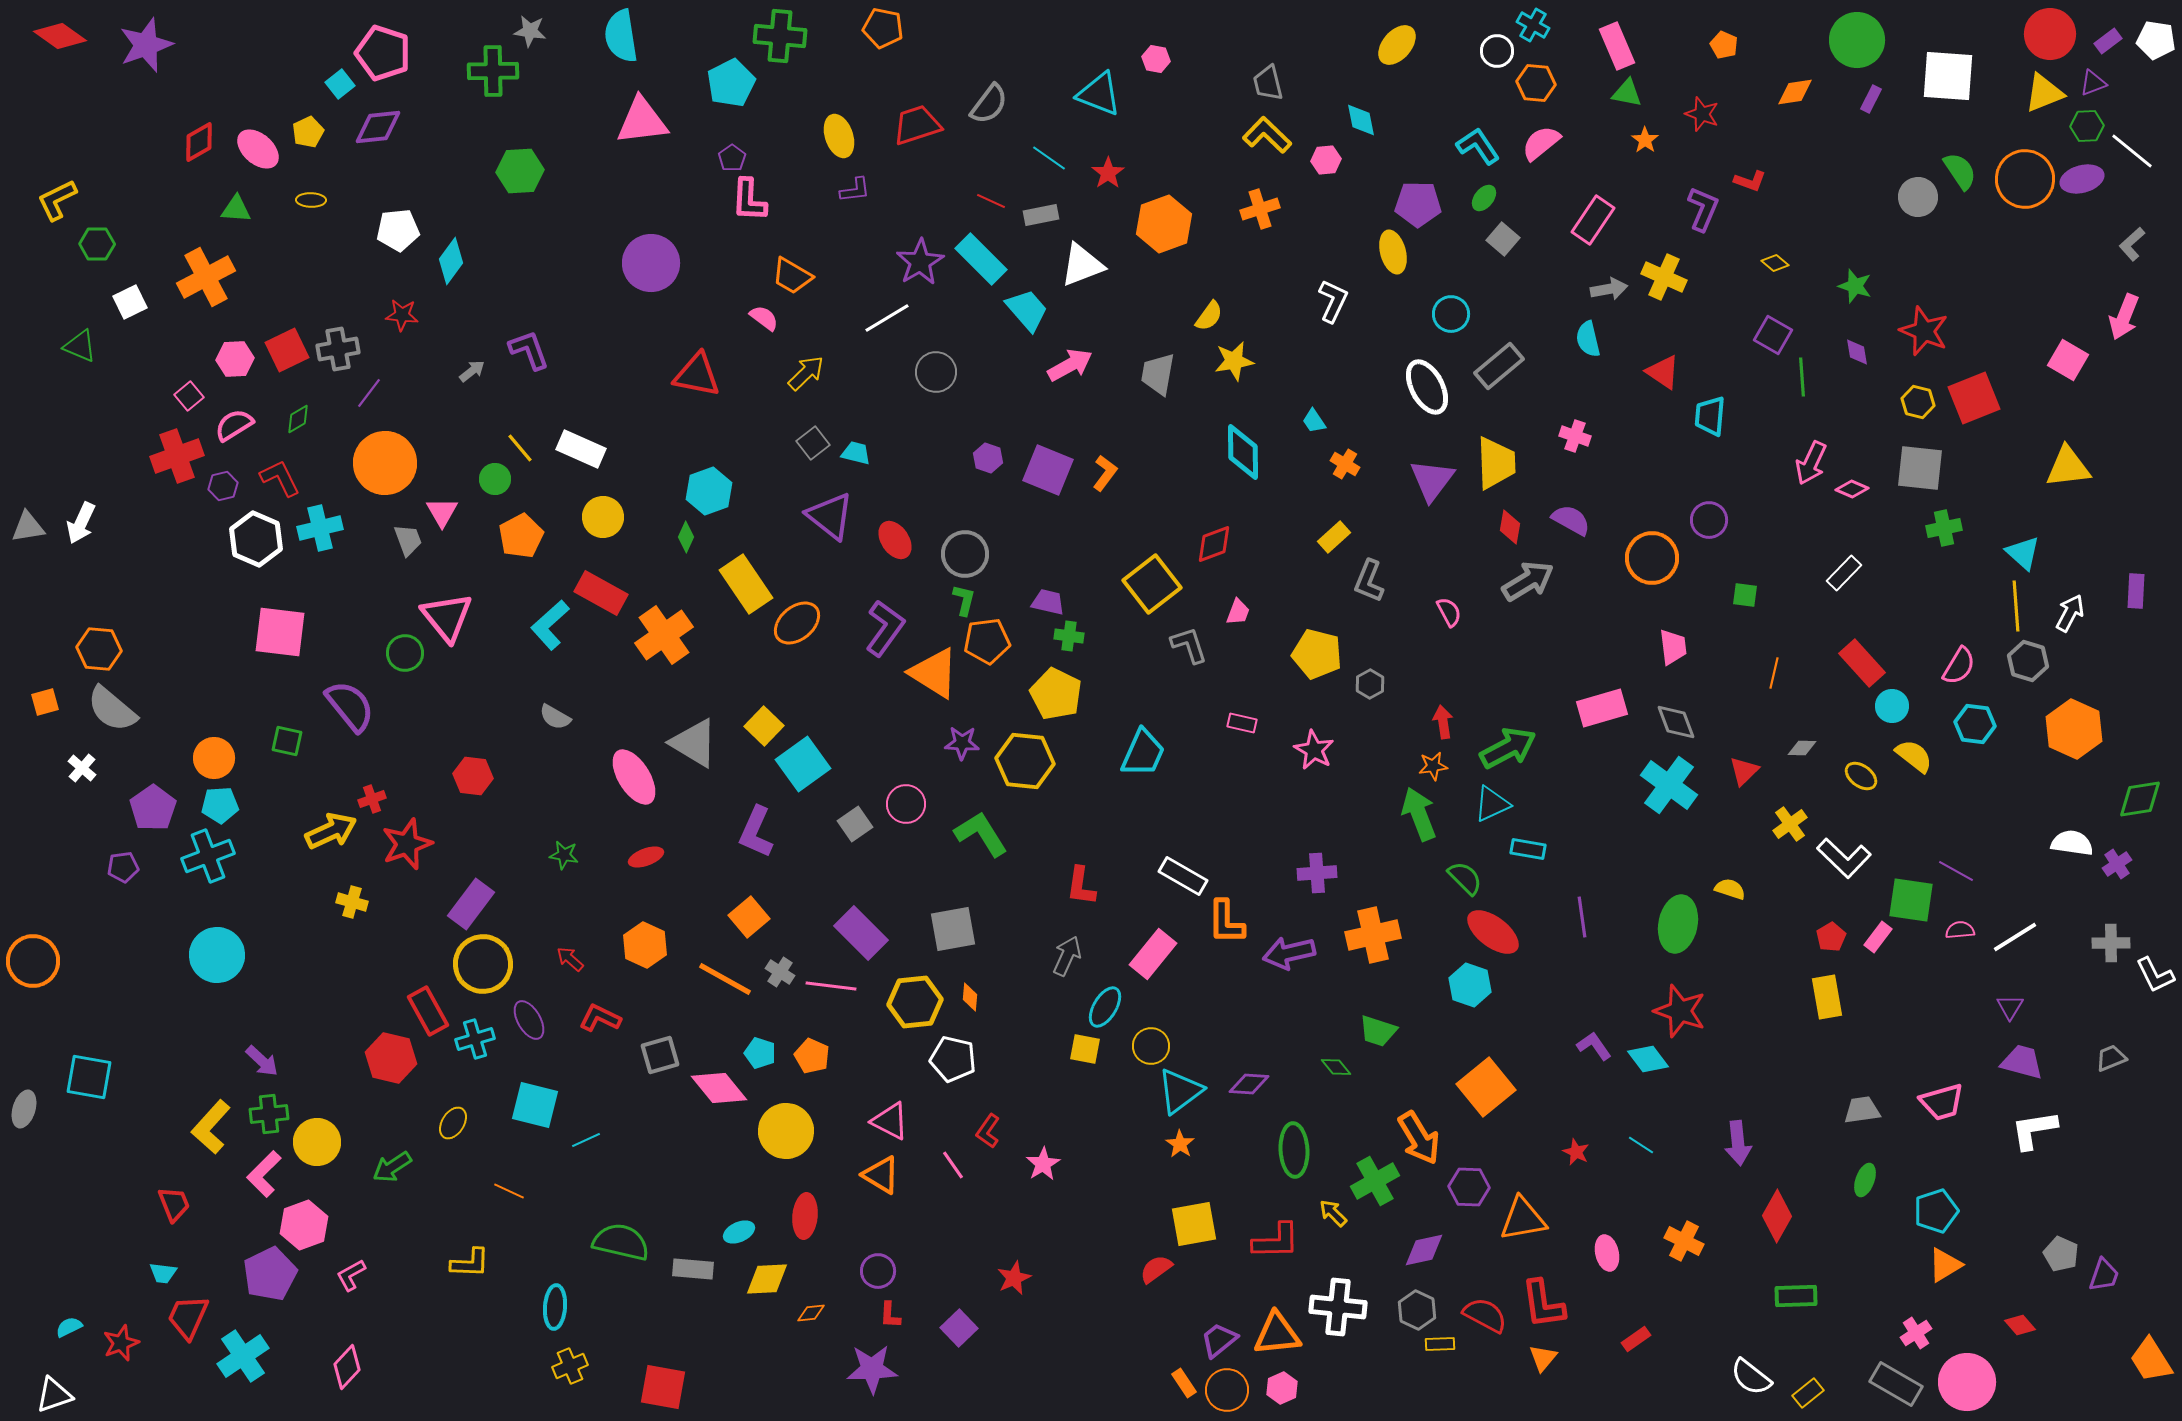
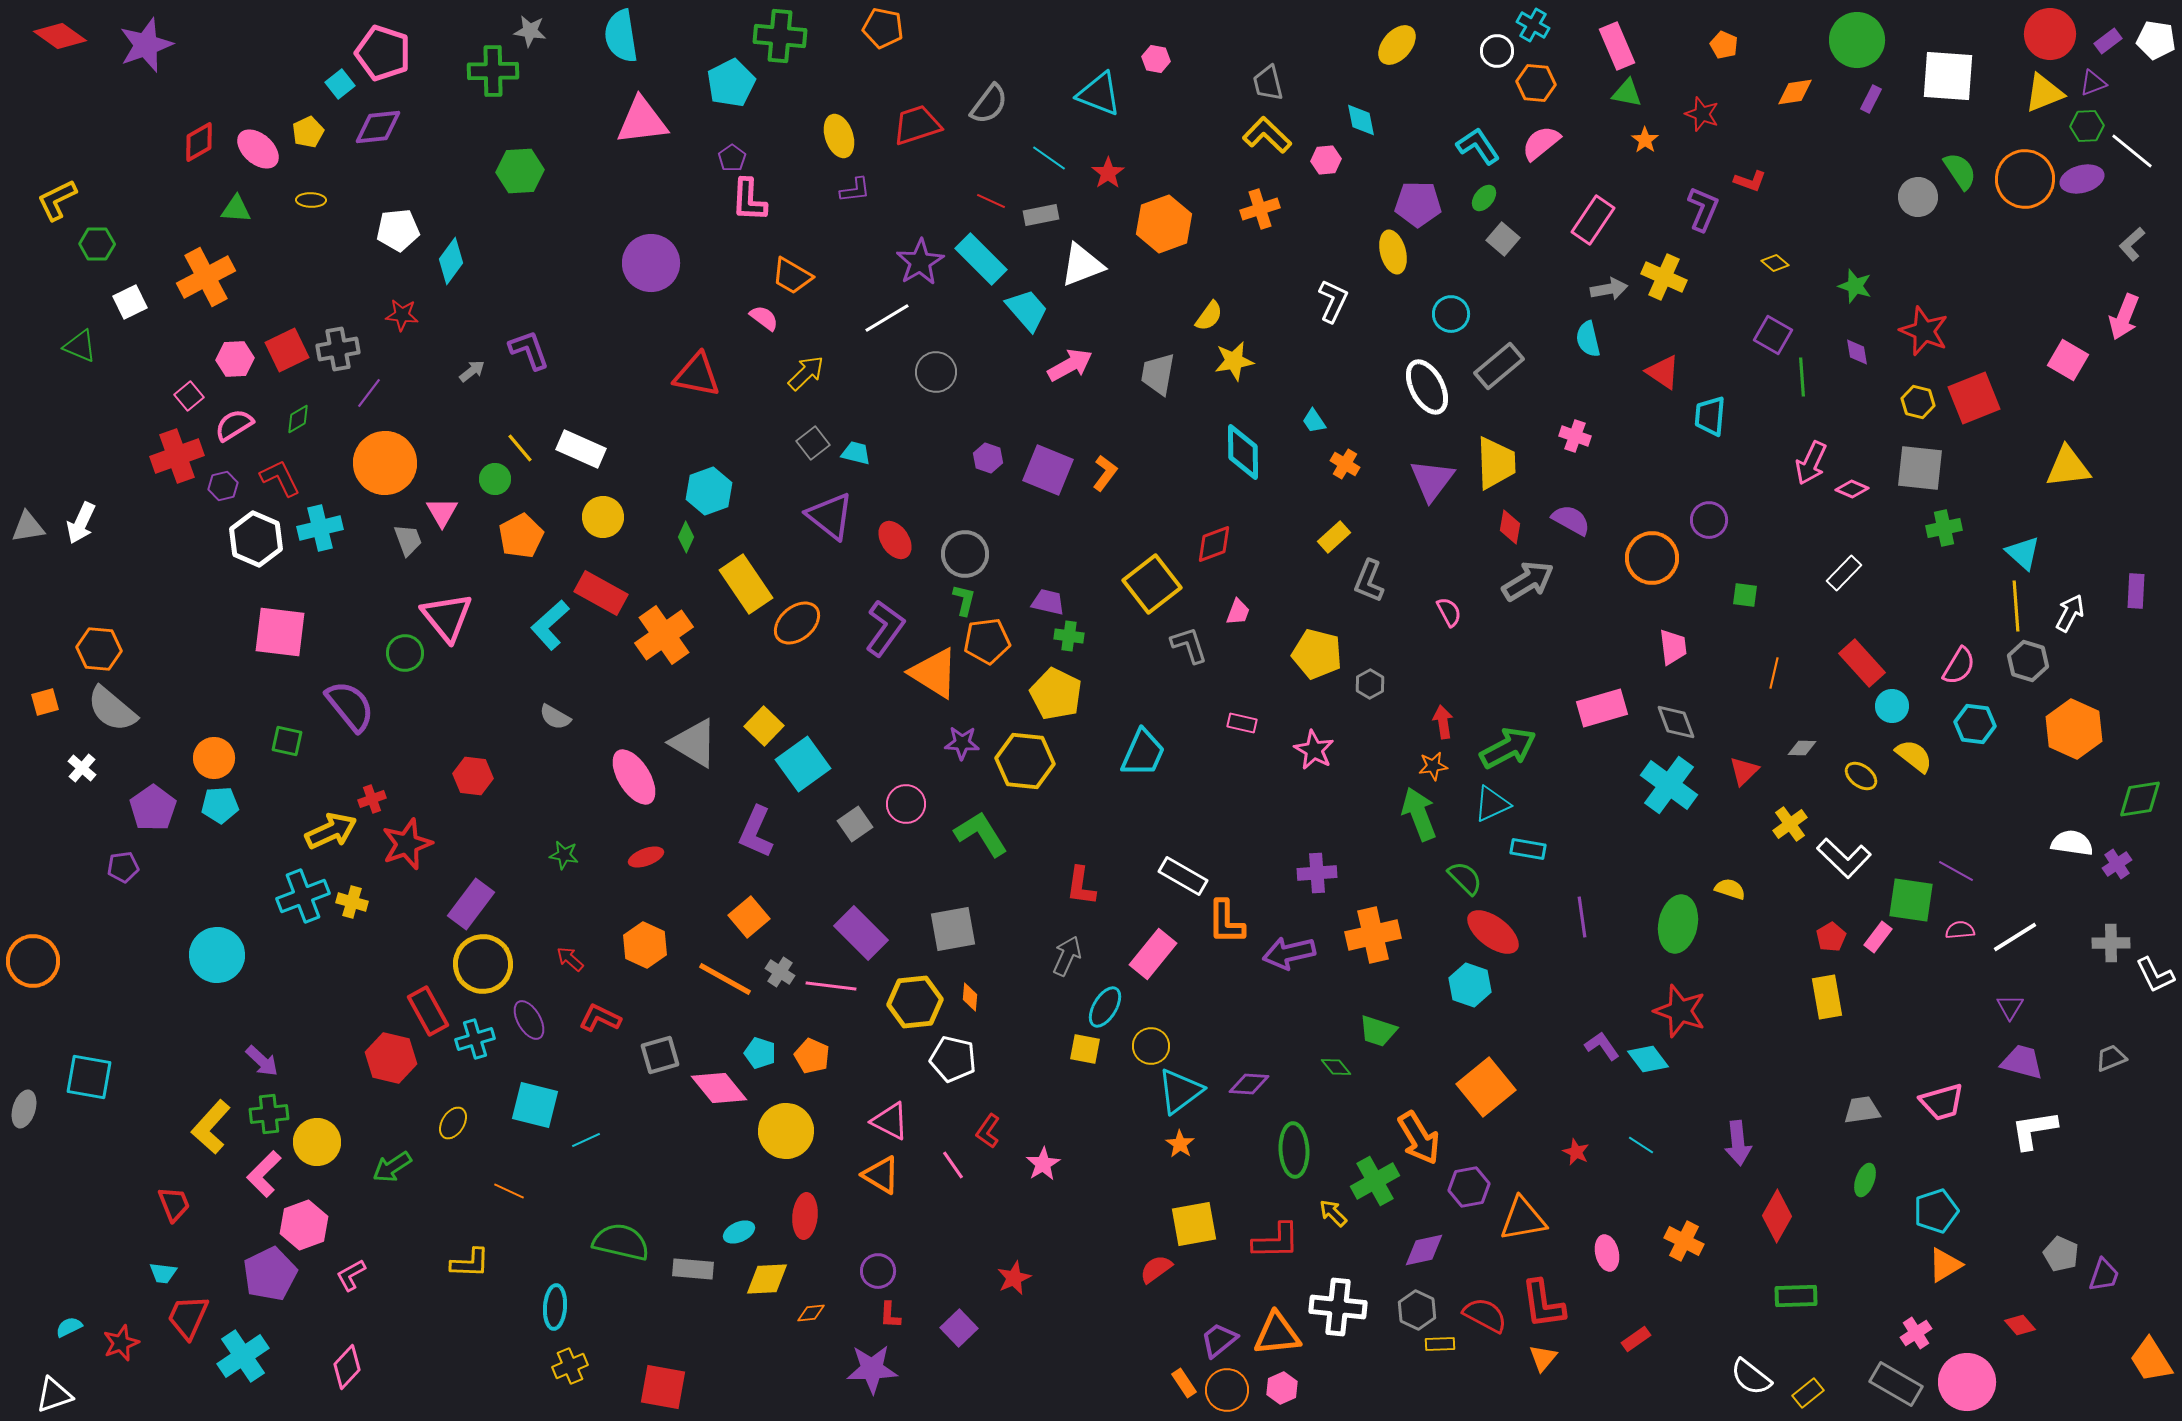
cyan cross at (208, 856): moved 95 px right, 40 px down
purple L-shape at (1594, 1046): moved 8 px right
purple hexagon at (1469, 1187): rotated 12 degrees counterclockwise
